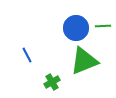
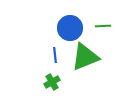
blue circle: moved 6 px left
blue line: moved 28 px right; rotated 21 degrees clockwise
green triangle: moved 1 px right, 4 px up
